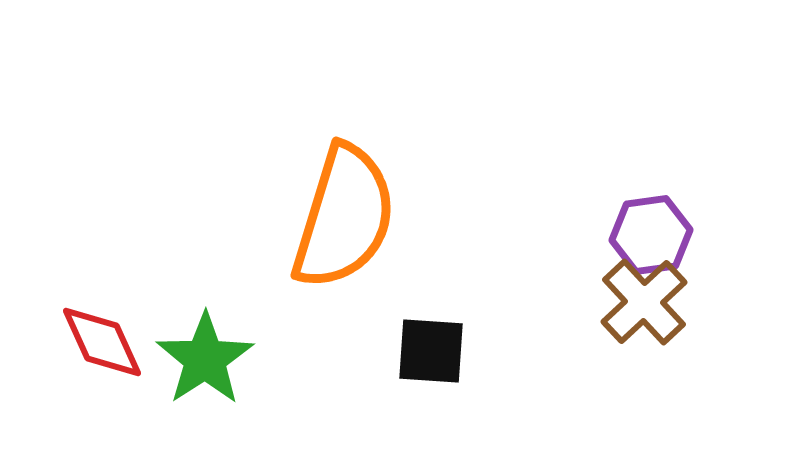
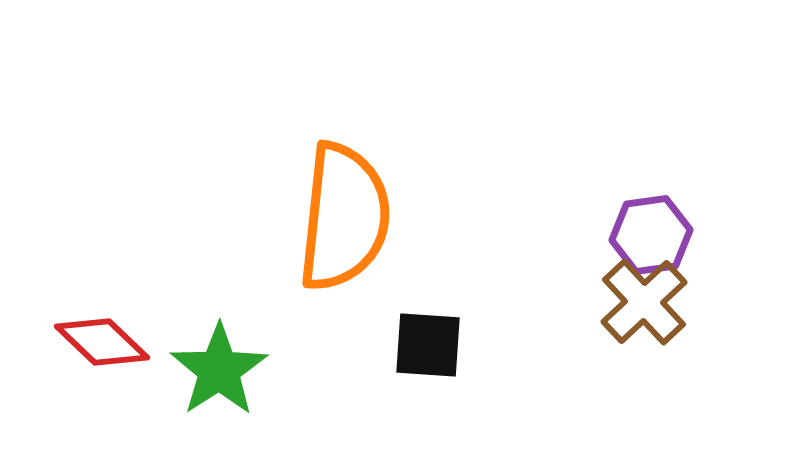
orange semicircle: rotated 11 degrees counterclockwise
red diamond: rotated 22 degrees counterclockwise
black square: moved 3 px left, 6 px up
green star: moved 14 px right, 11 px down
